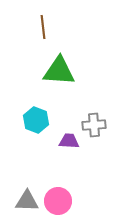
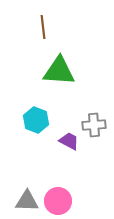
purple trapezoid: rotated 25 degrees clockwise
